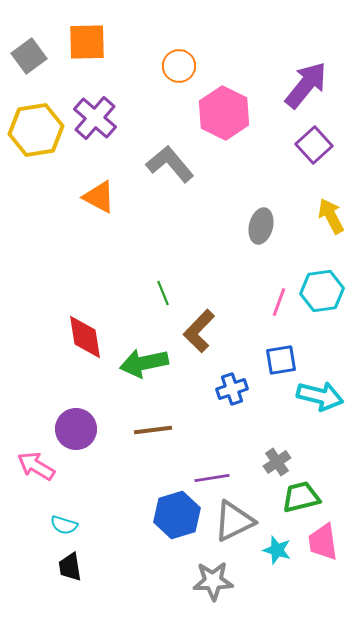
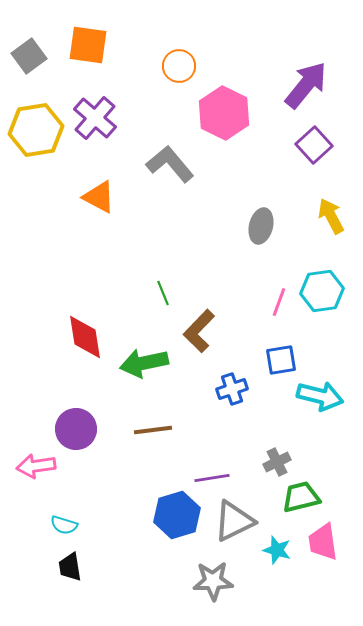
orange square: moved 1 px right, 3 px down; rotated 9 degrees clockwise
gray cross: rotated 8 degrees clockwise
pink arrow: rotated 39 degrees counterclockwise
